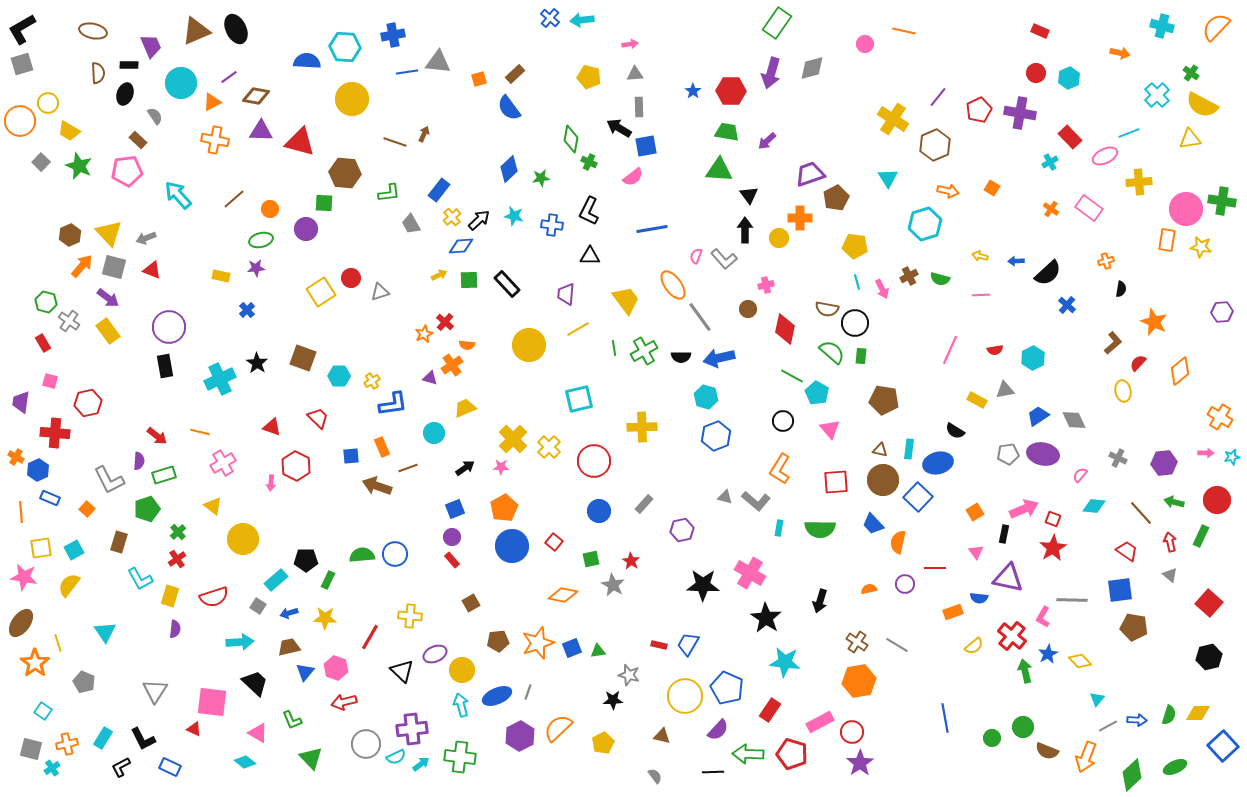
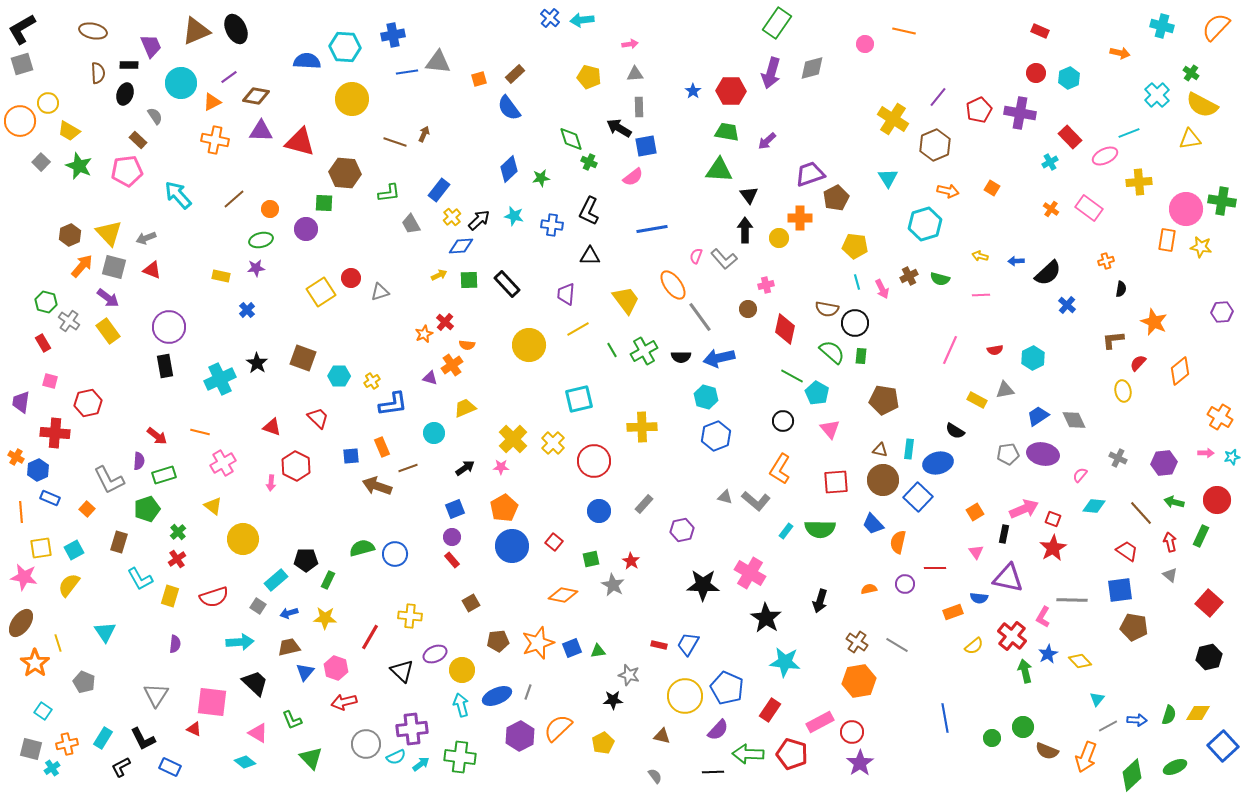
green diamond at (571, 139): rotated 28 degrees counterclockwise
brown L-shape at (1113, 343): moved 3 px up; rotated 145 degrees counterclockwise
green line at (614, 348): moved 2 px left, 2 px down; rotated 21 degrees counterclockwise
yellow cross at (549, 447): moved 4 px right, 4 px up
cyan rectangle at (779, 528): moved 7 px right, 3 px down; rotated 28 degrees clockwise
green semicircle at (362, 555): moved 7 px up; rotated 10 degrees counterclockwise
purple semicircle at (175, 629): moved 15 px down
gray triangle at (155, 691): moved 1 px right, 4 px down
